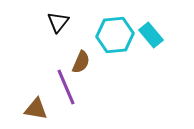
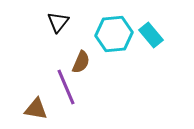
cyan hexagon: moved 1 px left, 1 px up
